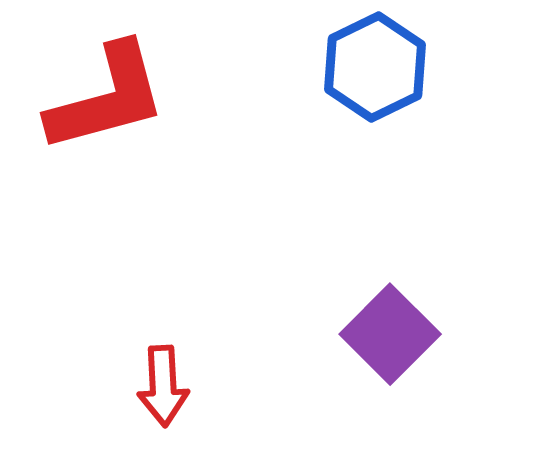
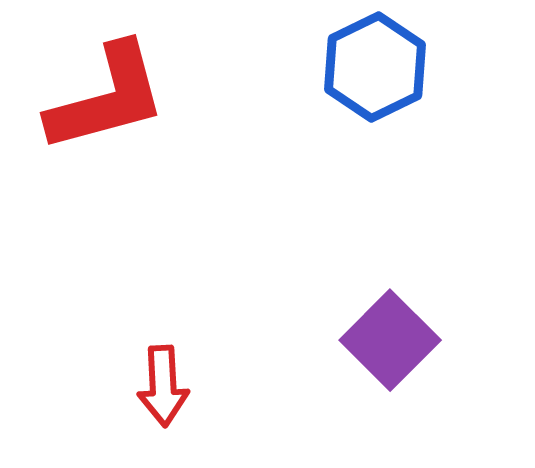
purple square: moved 6 px down
